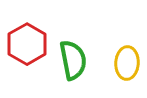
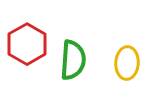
green semicircle: rotated 15 degrees clockwise
